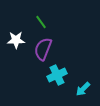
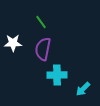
white star: moved 3 px left, 3 px down
purple semicircle: rotated 10 degrees counterclockwise
cyan cross: rotated 24 degrees clockwise
